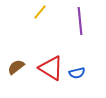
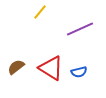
purple line: moved 8 px down; rotated 72 degrees clockwise
blue semicircle: moved 2 px right, 1 px up
